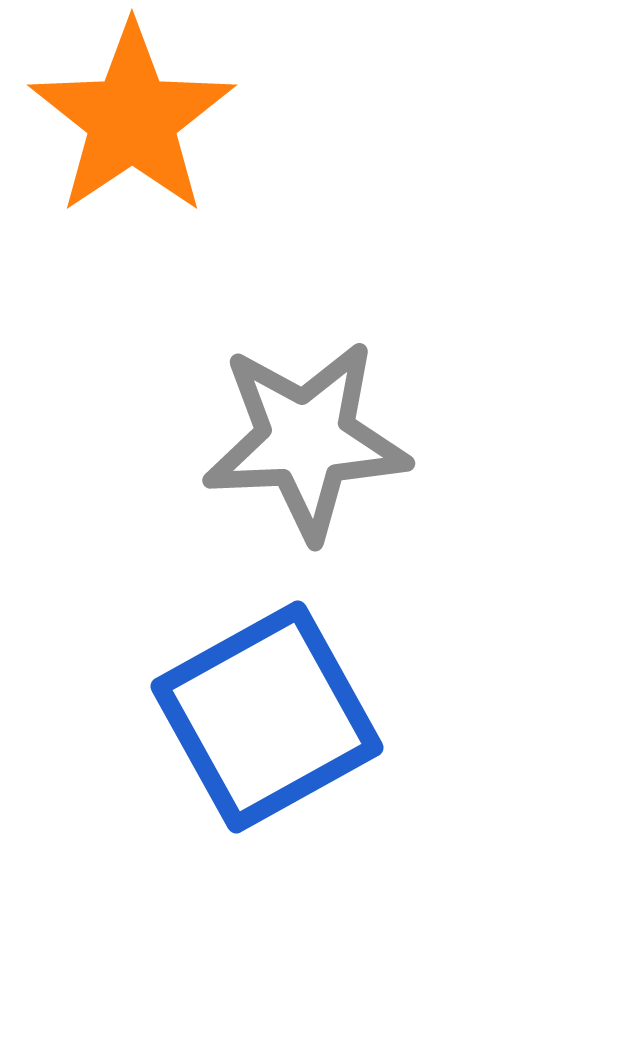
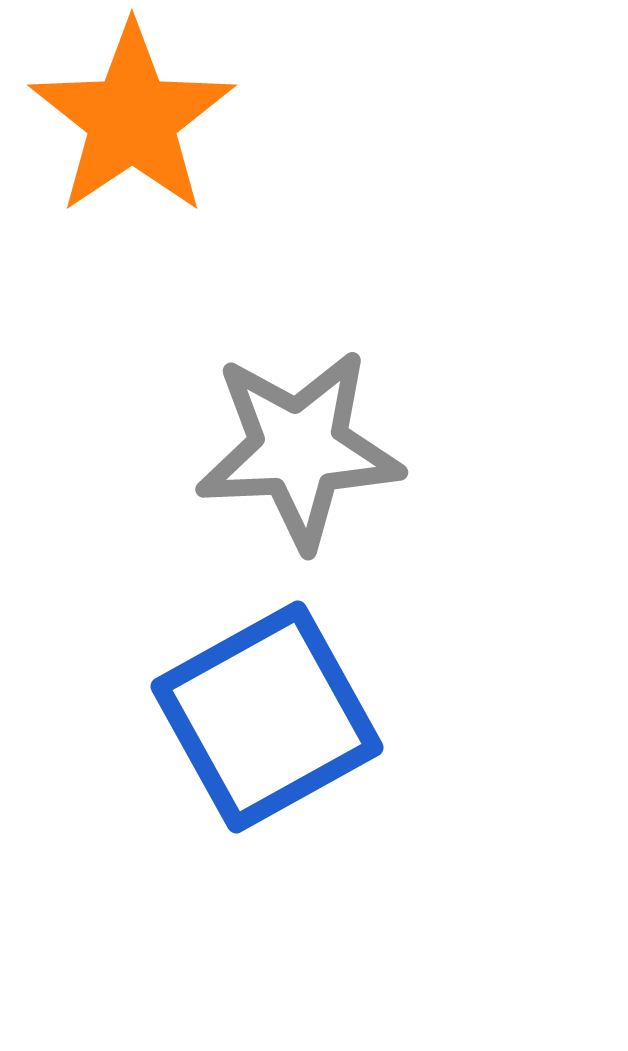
gray star: moved 7 px left, 9 px down
